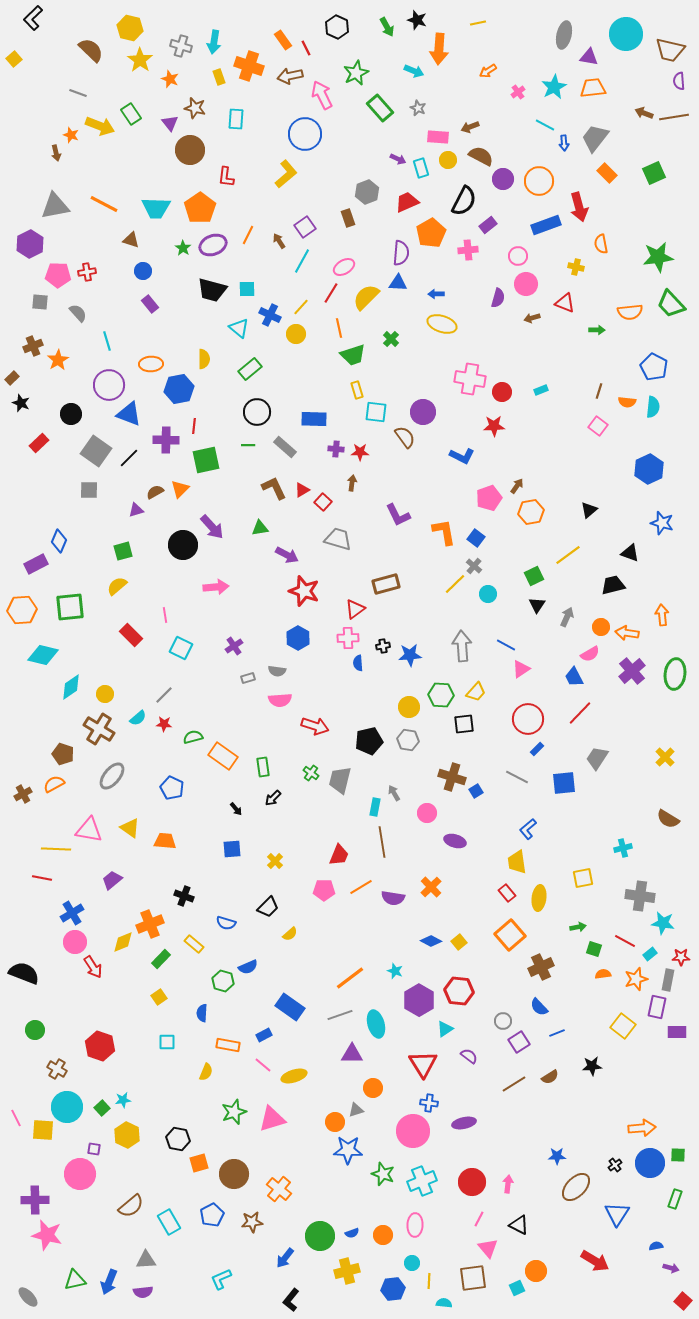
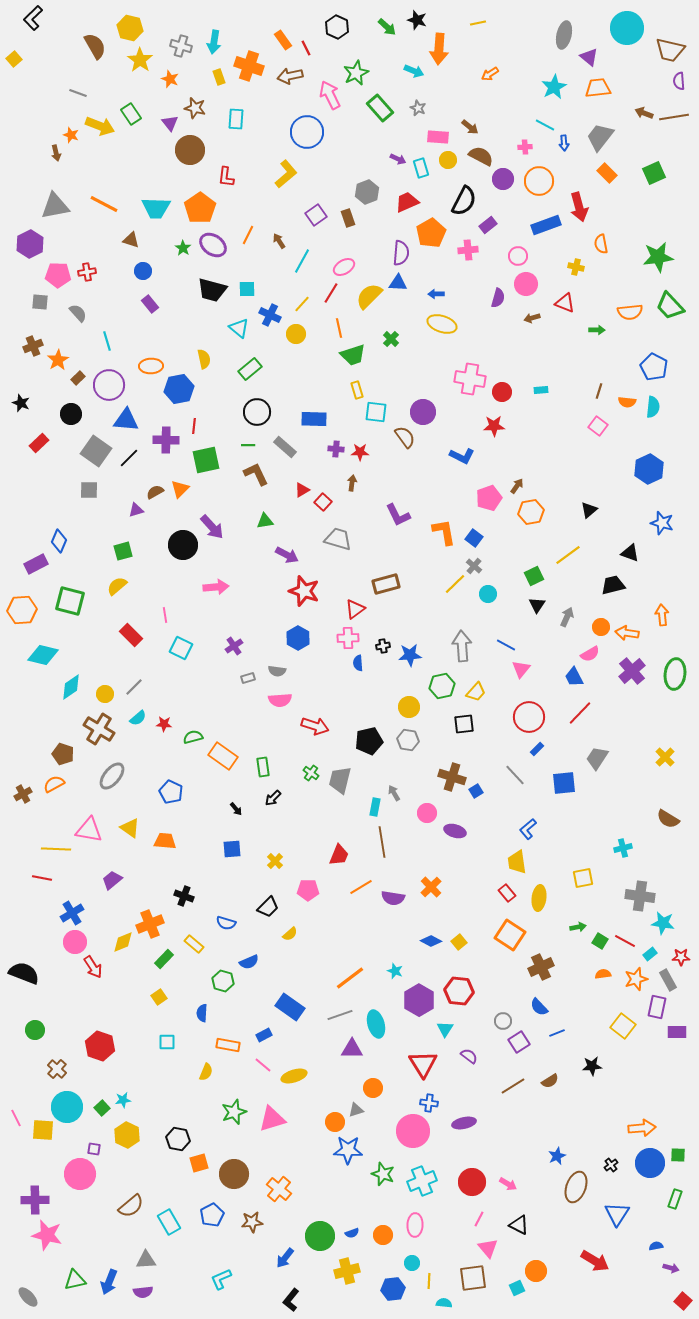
green arrow at (387, 27): rotated 18 degrees counterclockwise
cyan circle at (626, 34): moved 1 px right, 6 px up
brown semicircle at (91, 50): moved 4 px right, 4 px up; rotated 16 degrees clockwise
purple triangle at (589, 57): rotated 30 degrees clockwise
orange arrow at (488, 71): moved 2 px right, 3 px down
orange trapezoid at (593, 88): moved 5 px right
pink cross at (518, 92): moved 7 px right, 55 px down; rotated 32 degrees clockwise
pink arrow at (322, 95): moved 8 px right
brown arrow at (470, 127): rotated 120 degrees counterclockwise
blue circle at (305, 134): moved 2 px right, 2 px up
gray trapezoid at (595, 138): moved 5 px right, 1 px up
purple square at (305, 227): moved 11 px right, 12 px up
purple ellipse at (213, 245): rotated 56 degrees clockwise
yellow semicircle at (366, 297): moved 3 px right, 1 px up
green trapezoid at (671, 304): moved 1 px left, 2 px down
yellow line at (301, 307): moved 1 px right, 3 px up
yellow semicircle at (204, 359): rotated 12 degrees counterclockwise
orange ellipse at (151, 364): moved 2 px down
brown rectangle at (12, 378): moved 66 px right
cyan rectangle at (541, 390): rotated 16 degrees clockwise
blue triangle at (129, 414): moved 3 px left, 6 px down; rotated 16 degrees counterclockwise
brown L-shape at (274, 488): moved 18 px left, 14 px up
green triangle at (260, 528): moved 5 px right, 7 px up
blue square at (476, 538): moved 2 px left
green square at (70, 607): moved 6 px up; rotated 20 degrees clockwise
pink triangle at (521, 669): rotated 18 degrees counterclockwise
gray line at (164, 695): moved 30 px left, 8 px up
green hexagon at (441, 695): moved 1 px right, 9 px up; rotated 15 degrees counterclockwise
red circle at (528, 719): moved 1 px right, 2 px up
gray line at (517, 777): moved 2 px left, 2 px up; rotated 20 degrees clockwise
blue pentagon at (172, 788): moved 1 px left, 4 px down
purple ellipse at (455, 841): moved 10 px up
pink pentagon at (324, 890): moved 16 px left
orange square at (510, 935): rotated 16 degrees counterclockwise
green square at (594, 949): moved 6 px right, 8 px up; rotated 14 degrees clockwise
green rectangle at (161, 959): moved 3 px right
blue semicircle at (248, 967): moved 1 px right, 5 px up
gray rectangle at (668, 980): rotated 40 degrees counterclockwise
cyan triangle at (445, 1029): rotated 24 degrees counterclockwise
purple triangle at (352, 1054): moved 5 px up
brown cross at (57, 1069): rotated 12 degrees clockwise
brown semicircle at (550, 1077): moved 4 px down
brown line at (514, 1084): moved 1 px left, 2 px down
blue star at (557, 1156): rotated 24 degrees counterclockwise
black cross at (615, 1165): moved 4 px left
pink arrow at (508, 1184): rotated 114 degrees clockwise
brown ellipse at (576, 1187): rotated 24 degrees counterclockwise
